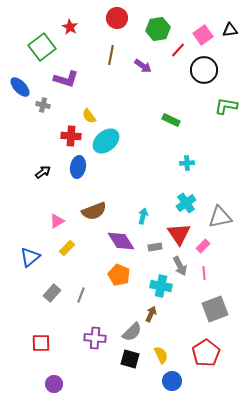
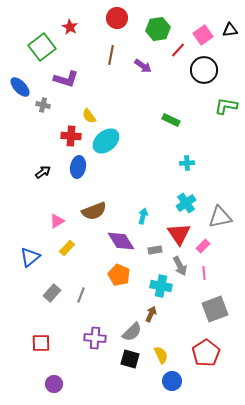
gray rectangle at (155, 247): moved 3 px down
